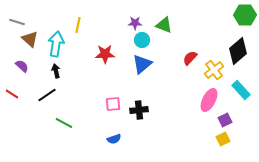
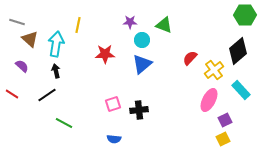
purple star: moved 5 px left, 1 px up
pink square: rotated 14 degrees counterclockwise
blue semicircle: rotated 24 degrees clockwise
